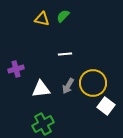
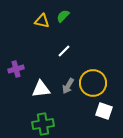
yellow triangle: moved 2 px down
white line: moved 1 px left, 3 px up; rotated 40 degrees counterclockwise
white square: moved 2 px left, 5 px down; rotated 18 degrees counterclockwise
green cross: rotated 20 degrees clockwise
